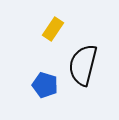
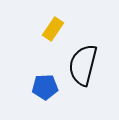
blue pentagon: moved 2 px down; rotated 20 degrees counterclockwise
